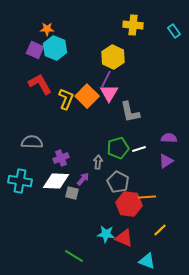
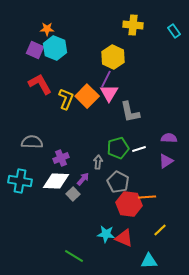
gray square: moved 1 px right, 1 px down; rotated 32 degrees clockwise
cyan triangle: moved 2 px right; rotated 24 degrees counterclockwise
